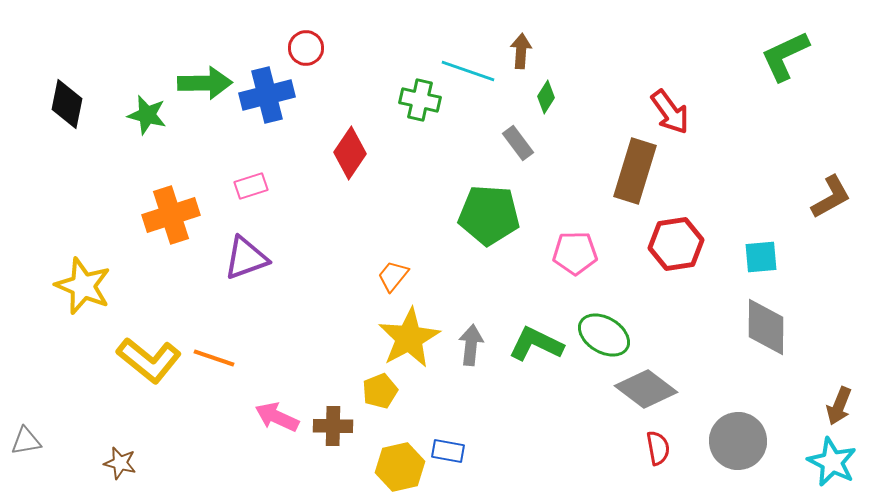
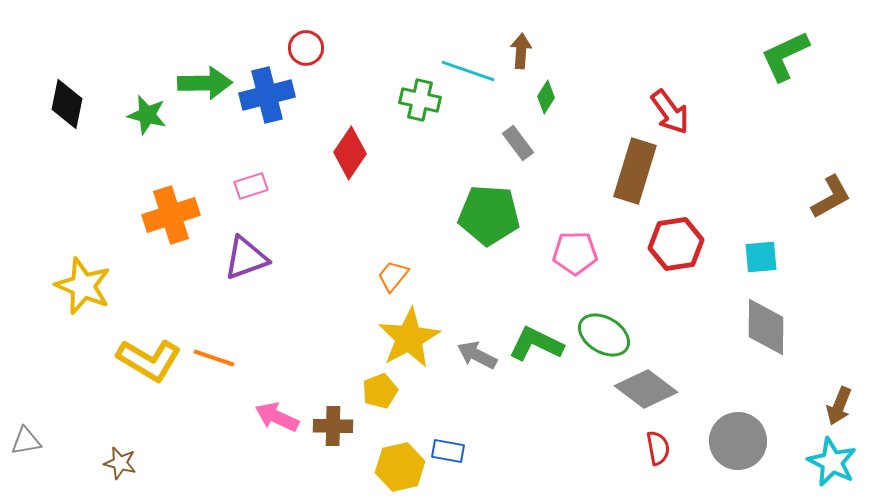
gray arrow at (471, 345): moved 6 px right, 10 px down; rotated 69 degrees counterclockwise
yellow L-shape at (149, 360): rotated 8 degrees counterclockwise
